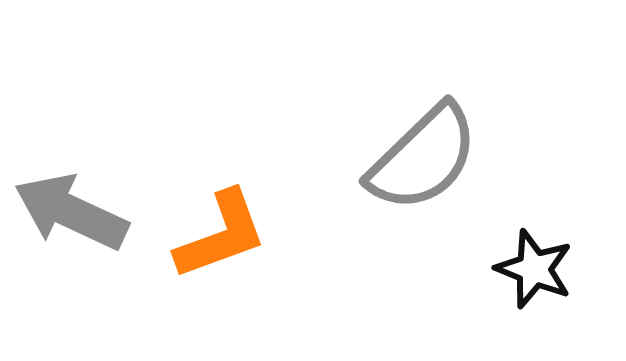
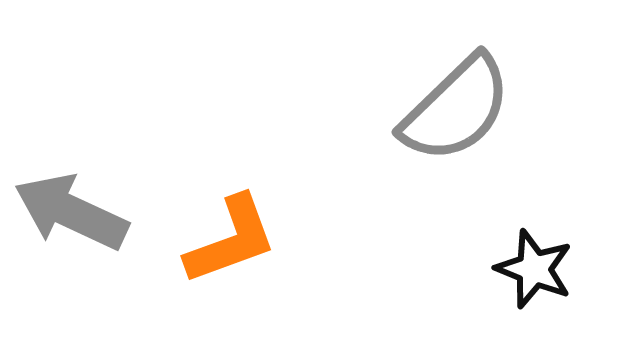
gray semicircle: moved 33 px right, 49 px up
orange L-shape: moved 10 px right, 5 px down
